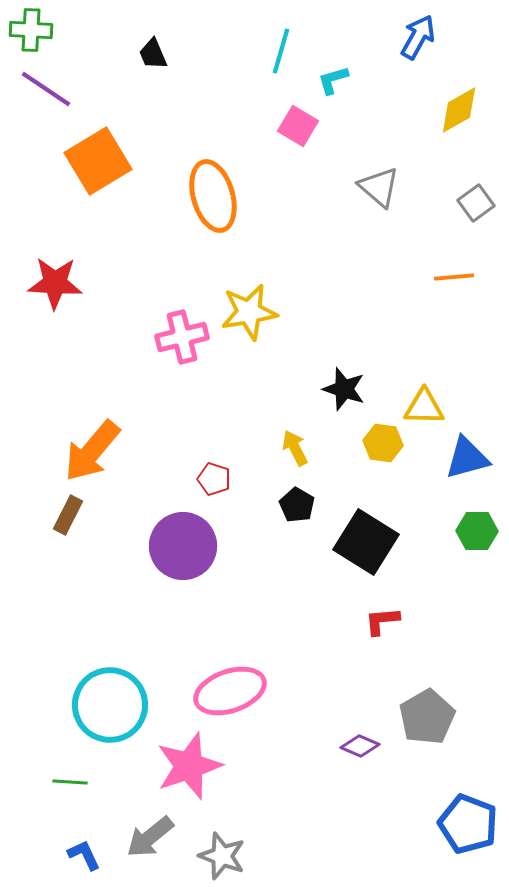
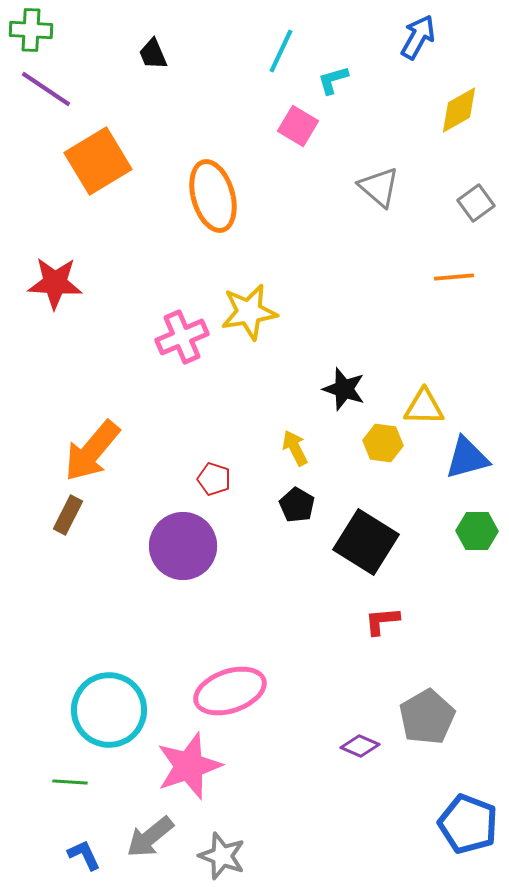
cyan line: rotated 9 degrees clockwise
pink cross: rotated 9 degrees counterclockwise
cyan circle: moved 1 px left, 5 px down
